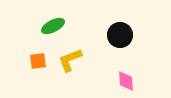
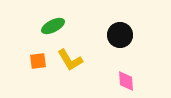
yellow L-shape: rotated 100 degrees counterclockwise
